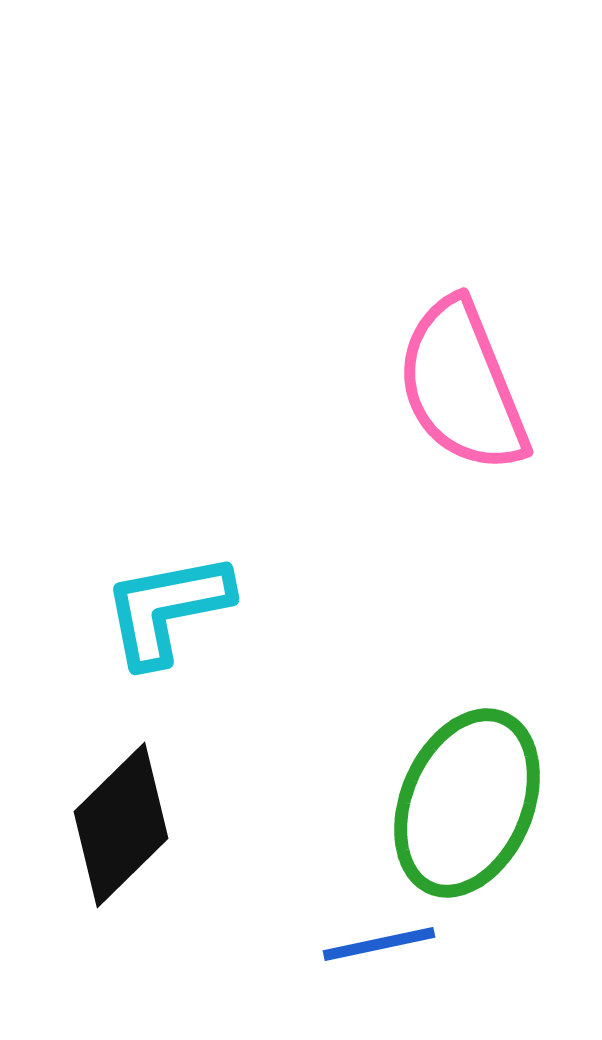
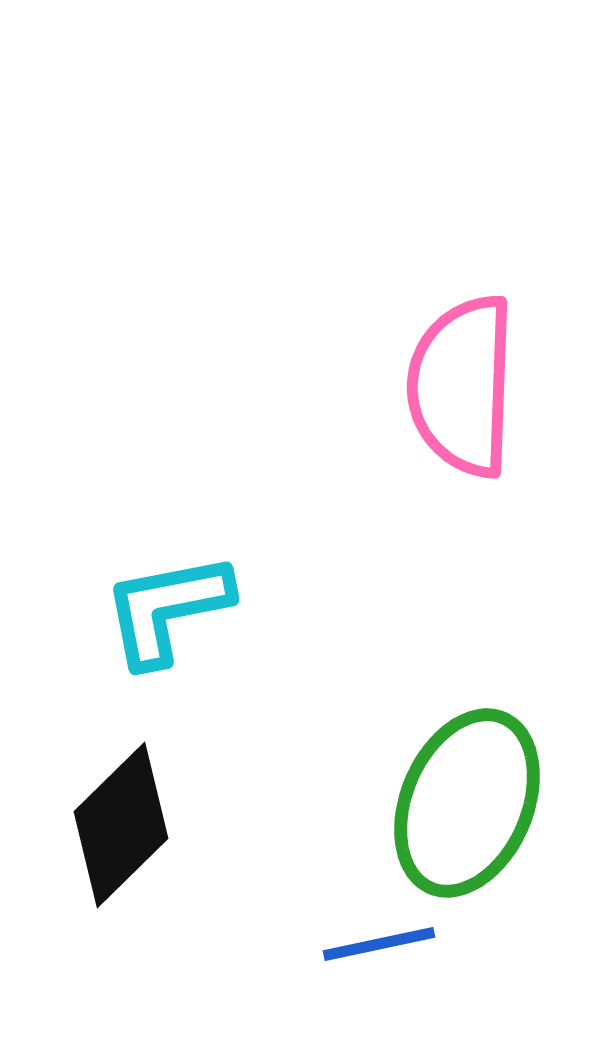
pink semicircle: rotated 24 degrees clockwise
